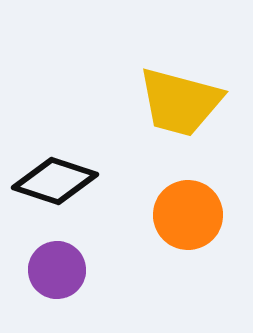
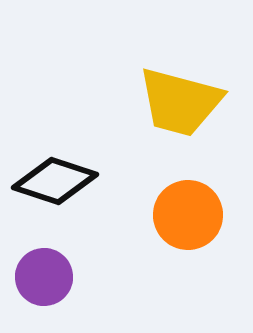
purple circle: moved 13 px left, 7 px down
